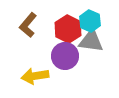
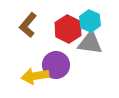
gray triangle: moved 1 px left, 2 px down
purple circle: moved 9 px left, 9 px down
